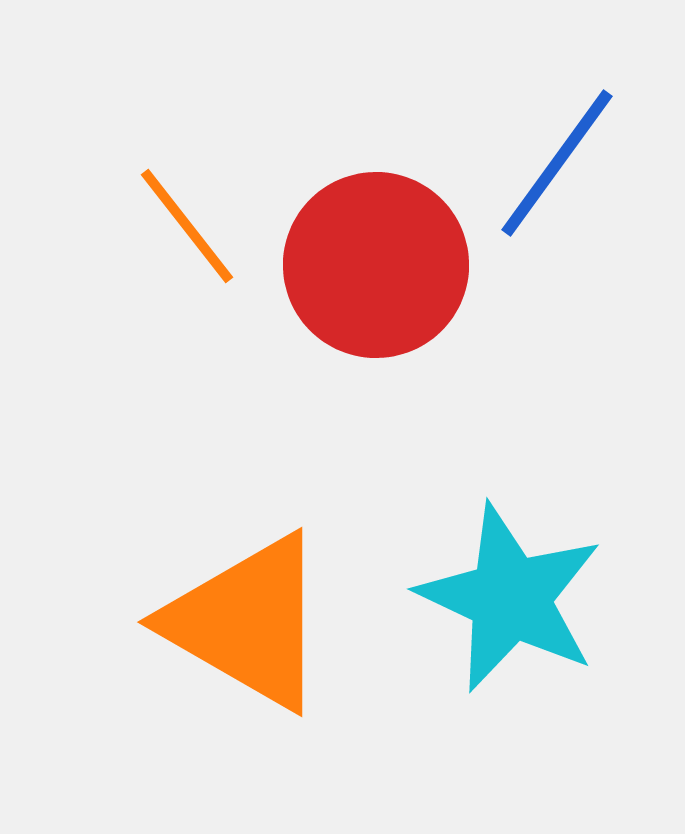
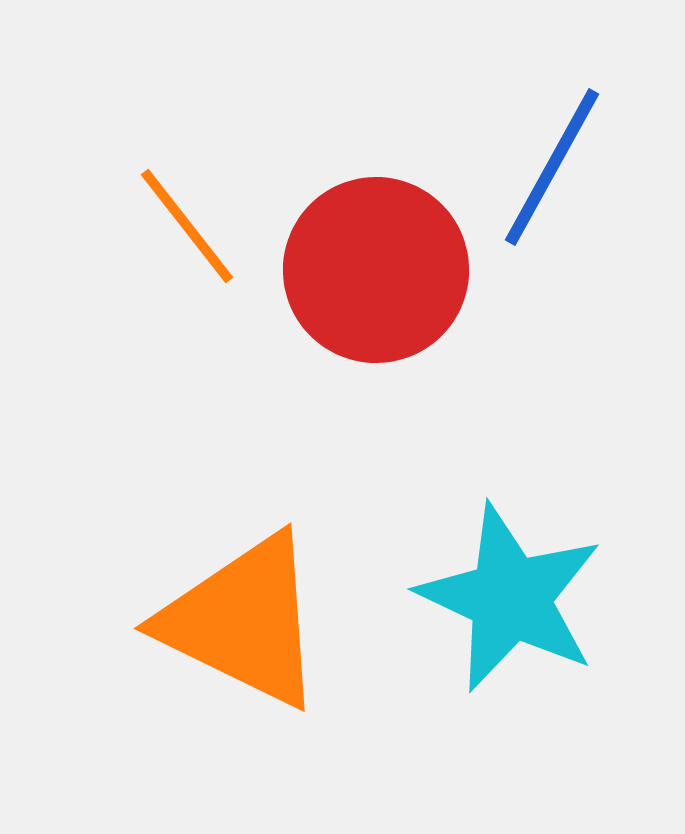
blue line: moved 5 px left, 4 px down; rotated 7 degrees counterclockwise
red circle: moved 5 px down
orange triangle: moved 4 px left, 1 px up; rotated 4 degrees counterclockwise
